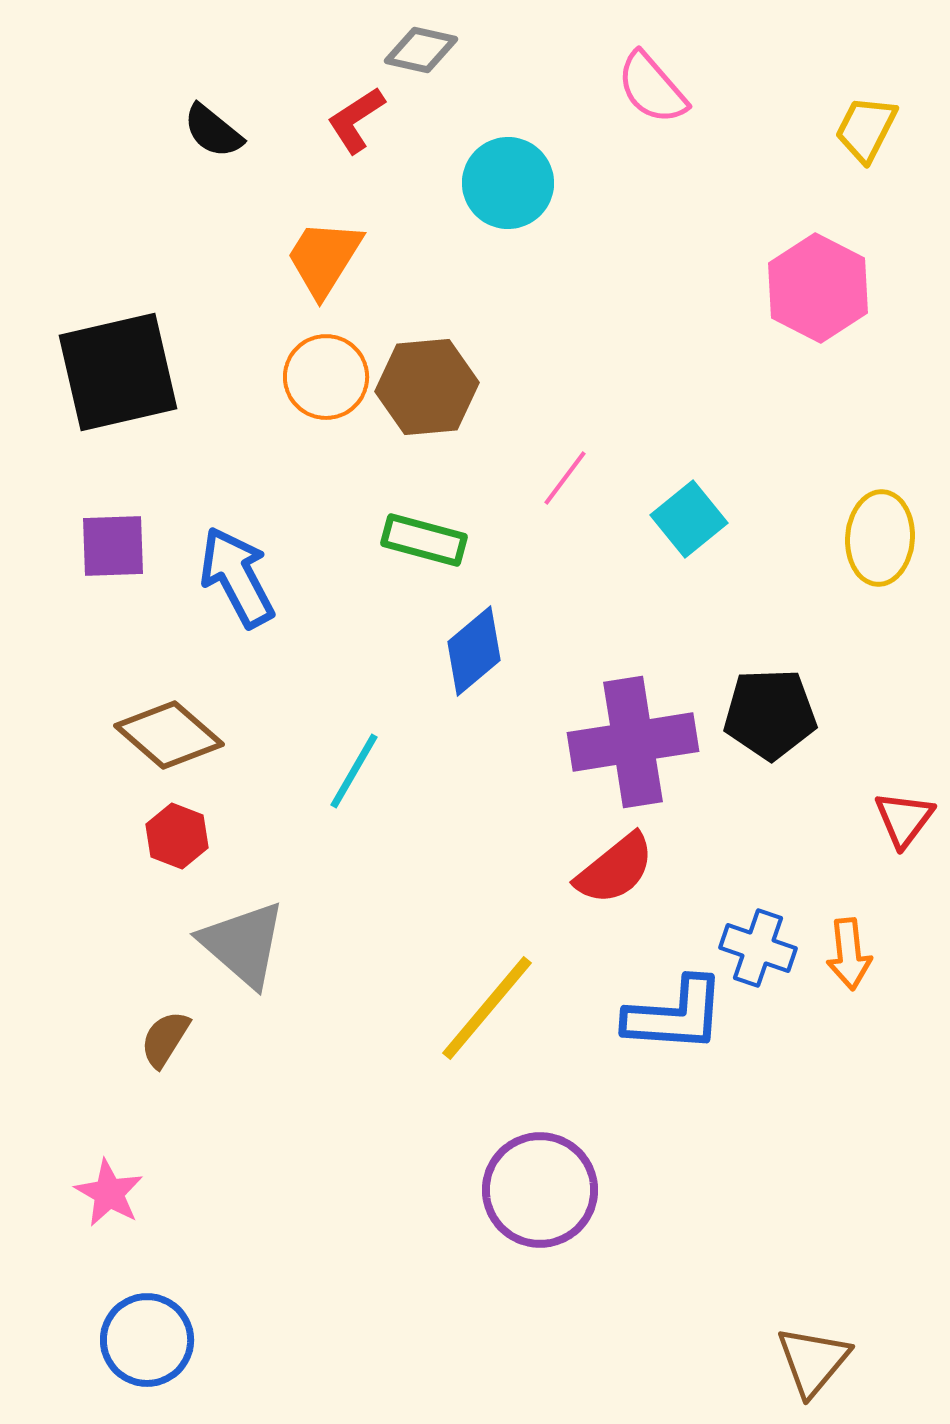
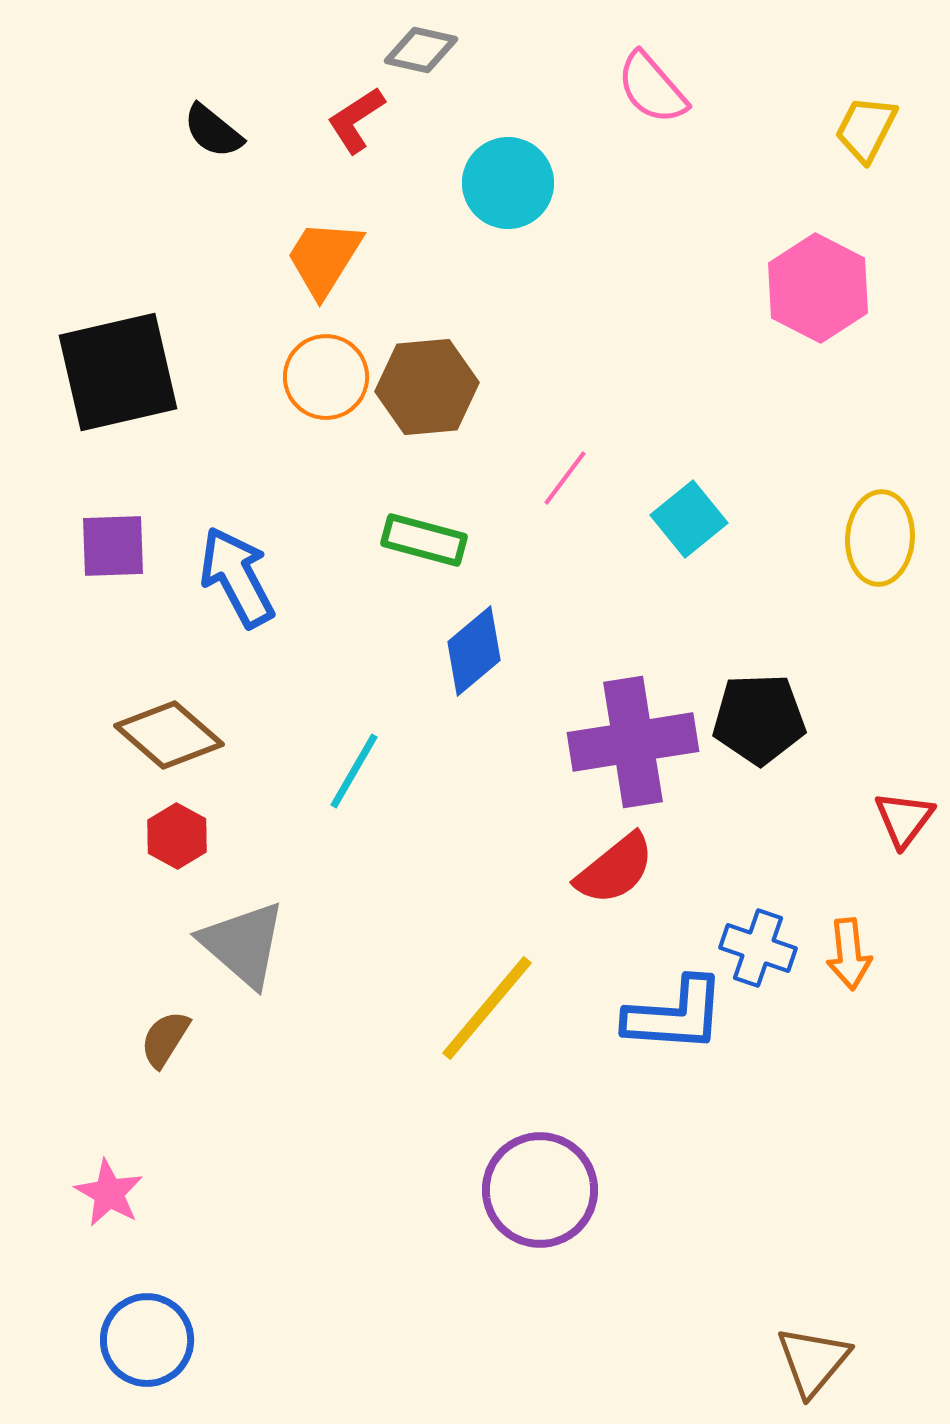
black pentagon: moved 11 px left, 5 px down
red hexagon: rotated 8 degrees clockwise
